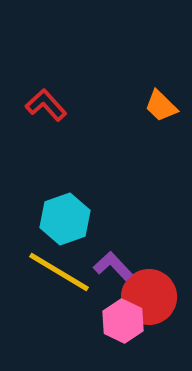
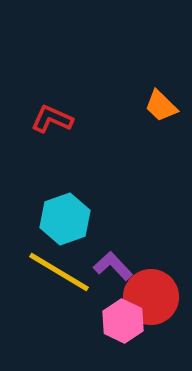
red L-shape: moved 6 px right, 14 px down; rotated 24 degrees counterclockwise
red circle: moved 2 px right
